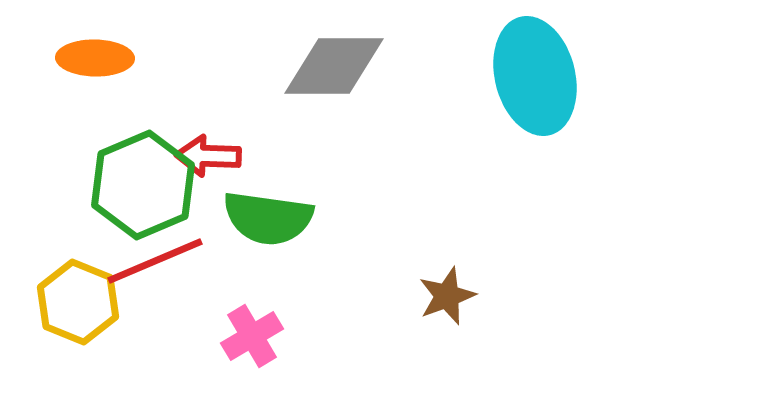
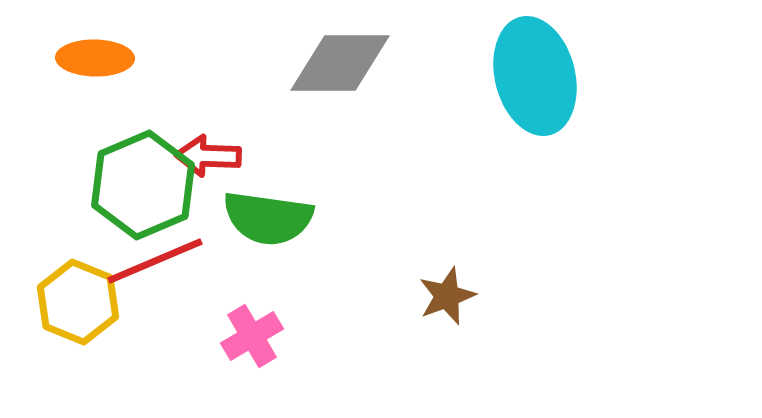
gray diamond: moved 6 px right, 3 px up
